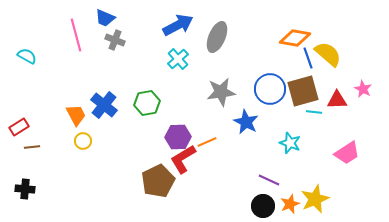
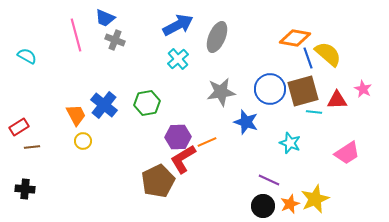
blue star: rotated 10 degrees counterclockwise
